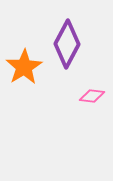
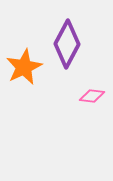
orange star: rotated 6 degrees clockwise
